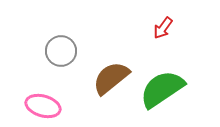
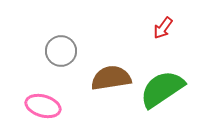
brown semicircle: rotated 30 degrees clockwise
